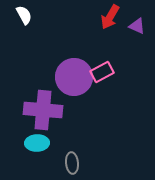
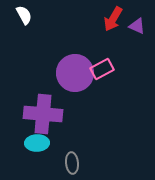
red arrow: moved 3 px right, 2 px down
pink rectangle: moved 3 px up
purple circle: moved 1 px right, 4 px up
purple cross: moved 4 px down
